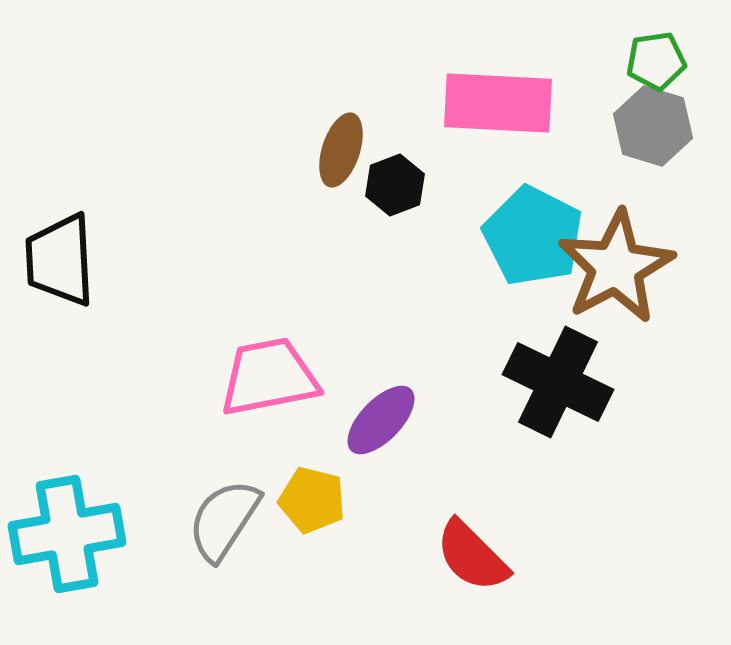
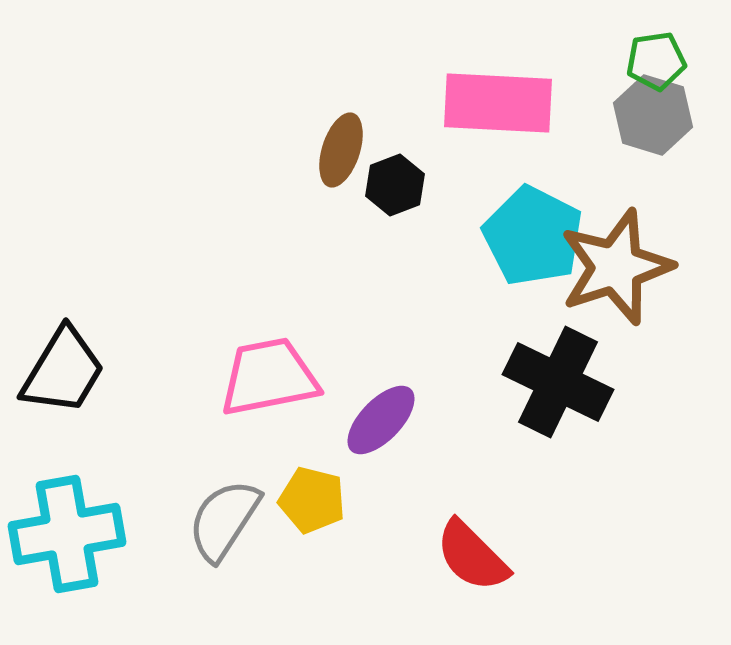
gray hexagon: moved 11 px up
black trapezoid: moved 3 px right, 111 px down; rotated 146 degrees counterclockwise
brown star: rotated 10 degrees clockwise
